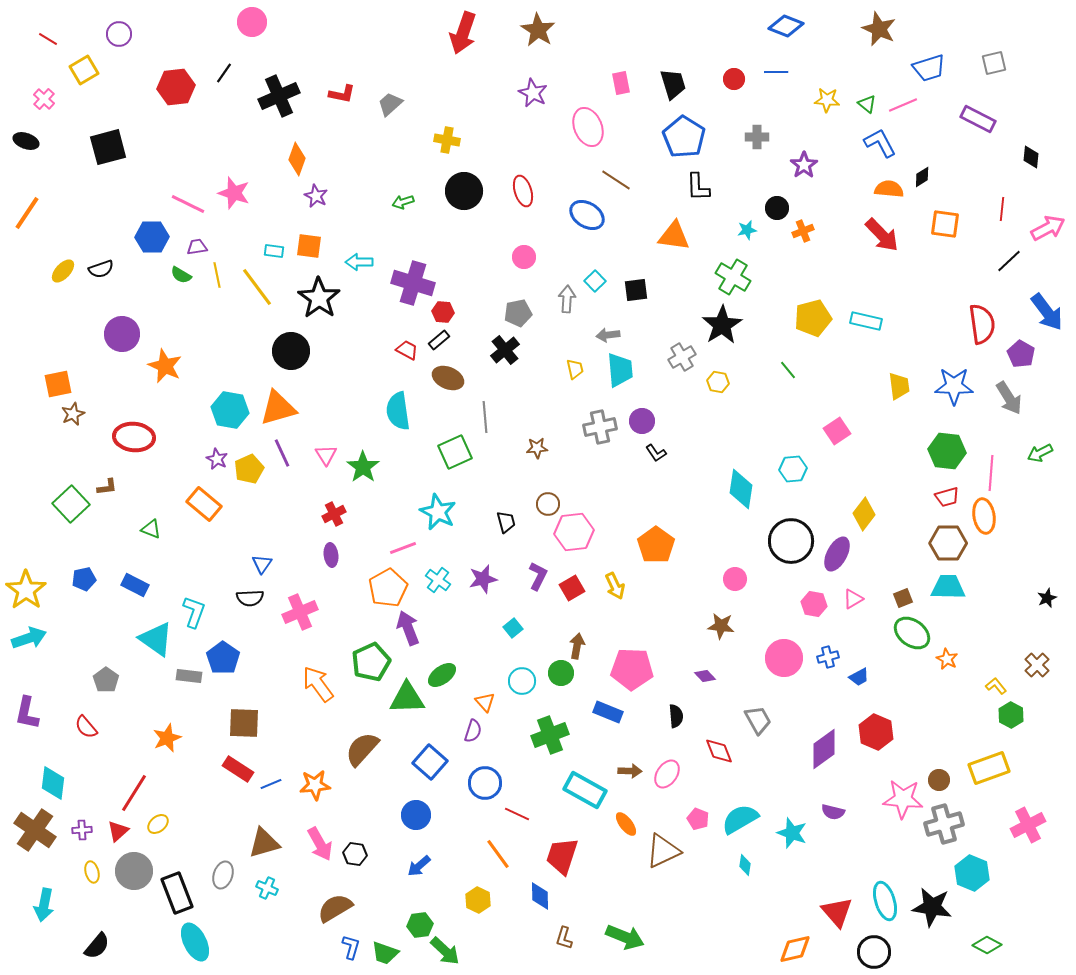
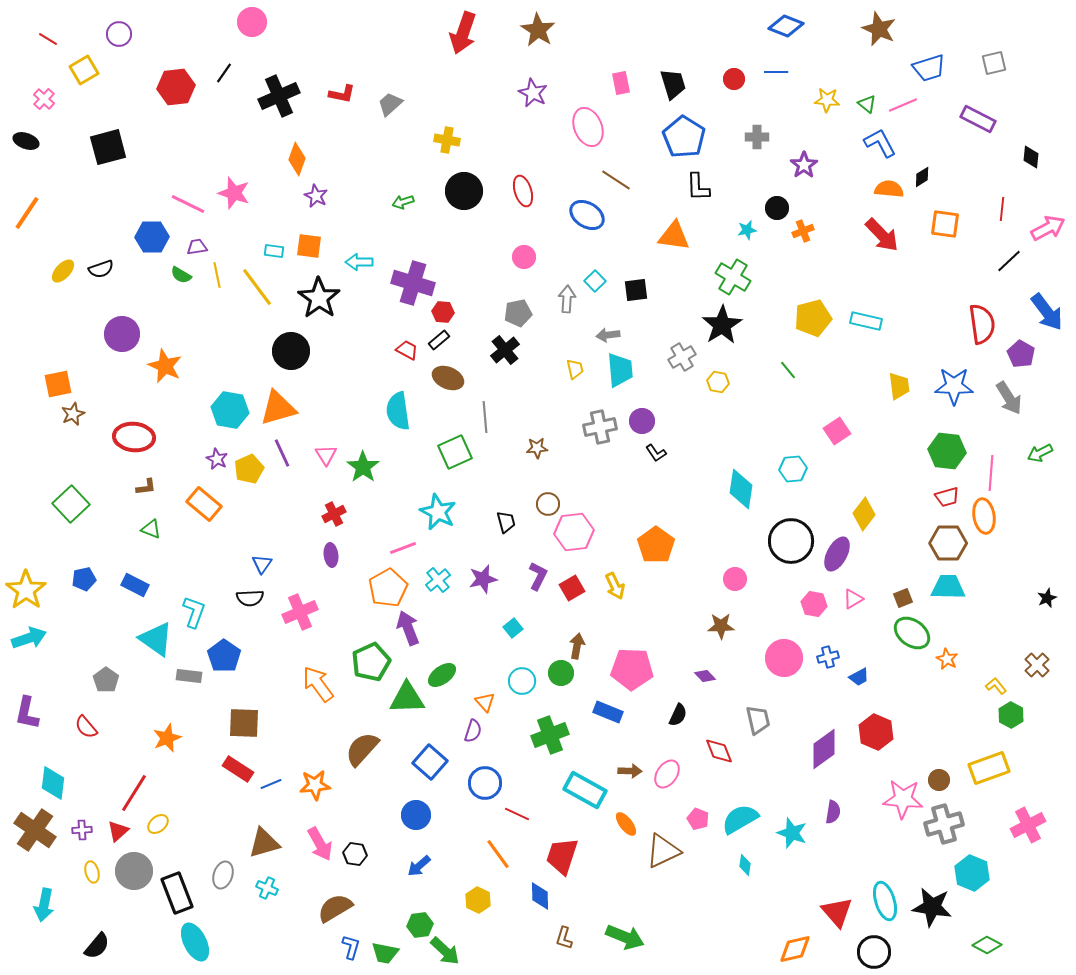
brown L-shape at (107, 487): moved 39 px right
cyan cross at (438, 580): rotated 15 degrees clockwise
brown star at (721, 626): rotated 8 degrees counterclockwise
blue pentagon at (223, 658): moved 1 px right, 2 px up
black semicircle at (676, 716): moved 2 px right, 1 px up; rotated 30 degrees clockwise
gray trapezoid at (758, 720): rotated 16 degrees clockwise
purple semicircle at (833, 812): rotated 95 degrees counterclockwise
green trapezoid at (385, 953): rotated 8 degrees counterclockwise
